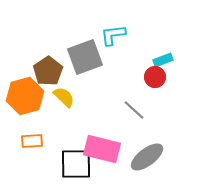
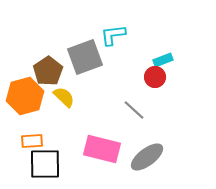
black square: moved 31 px left
